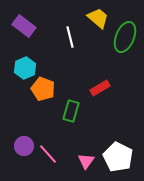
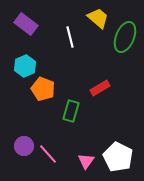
purple rectangle: moved 2 px right, 2 px up
cyan hexagon: moved 2 px up
